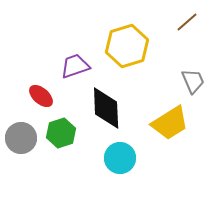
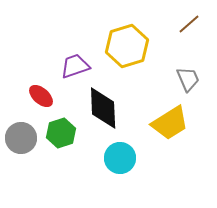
brown line: moved 2 px right, 2 px down
gray trapezoid: moved 5 px left, 2 px up
black diamond: moved 3 px left
